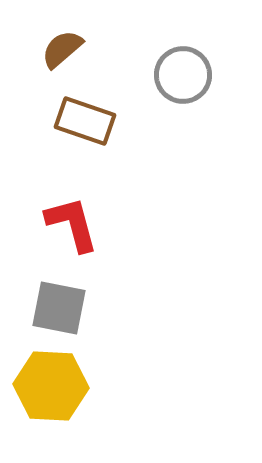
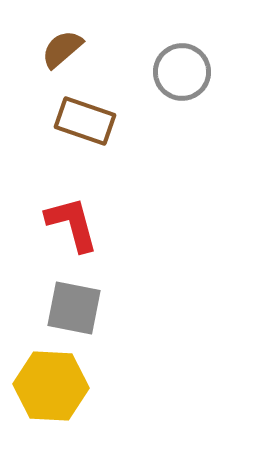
gray circle: moved 1 px left, 3 px up
gray square: moved 15 px right
